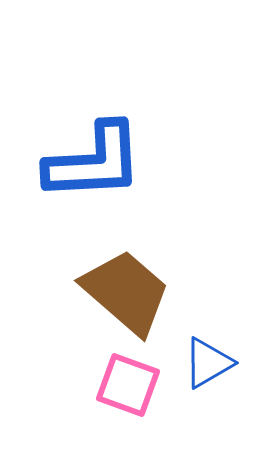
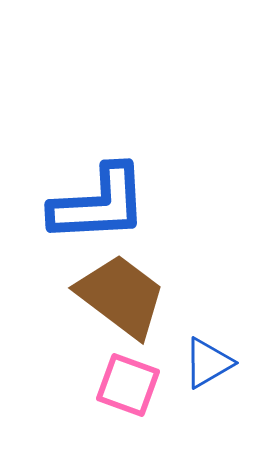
blue L-shape: moved 5 px right, 42 px down
brown trapezoid: moved 5 px left, 4 px down; rotated 4 degrees counterclockwise
